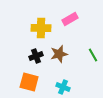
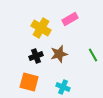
yellow cross: rotated 30 degrees clockwise
